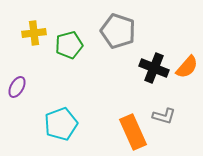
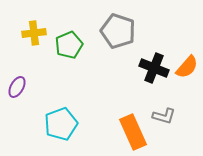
green pentagon: rotated 8 degrees counterclockwise
